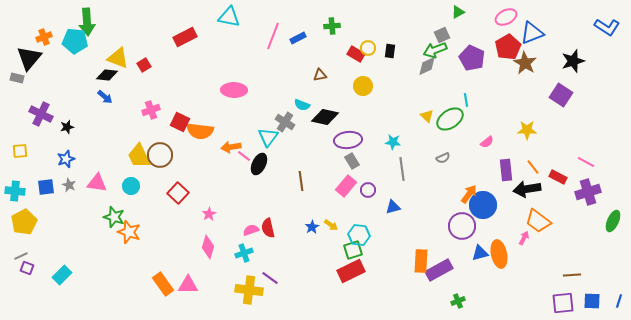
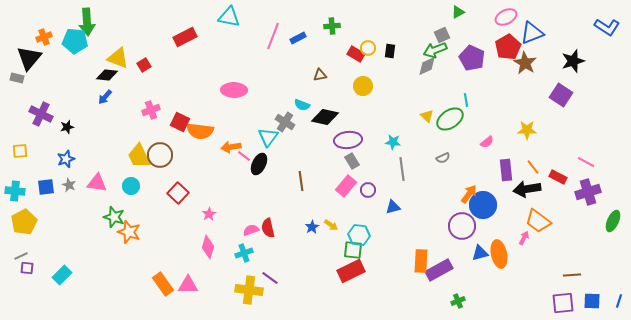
blue arrow at (105, 97): rotated 91 degrees clockwise
green square at (353, 250): rotated 24 degrees clockwise
purple square at (27, 268): rotated 16 degrees counterclockwise
